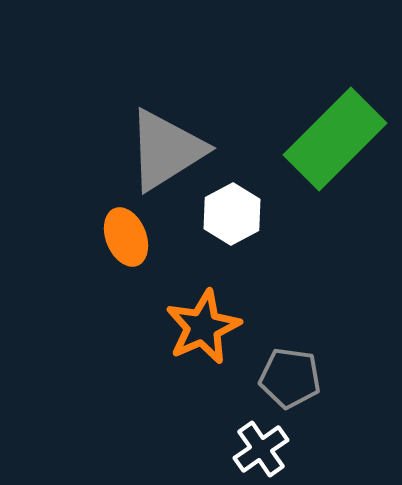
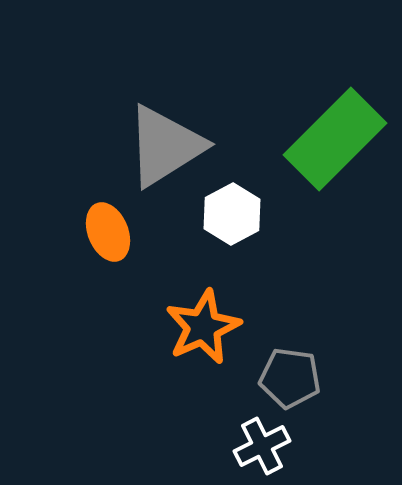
gray triangle: moved 1 px left, 4 px up
orange ellipse: moved 18 px left, 5 px up
white cross: moved 1 px right, 3 px up; rotated 8 degrees clockwise
